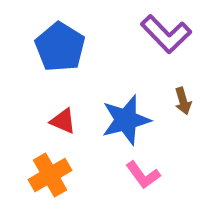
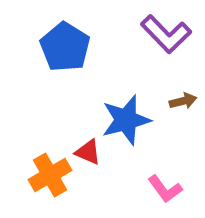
blue pentagon: moved 5 px right
brown arrow: rotated 88 degrees counterclockwise
red triangle: moved 25 px right, 31 px down
pink L-shape: moved 22 px right, 14 px down
